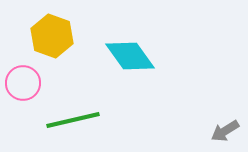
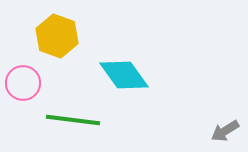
yellow hexagon: moved 5 px right
cyan diamond: moved 6 px left, 19 px down
green line: rotated 20 degrees clockwise
